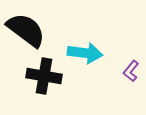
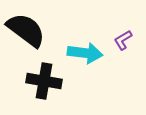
purple L-shape: moved 8 px left, 31 px up; rotated 20 degrees clockwise
black cross: moved 5 px down
